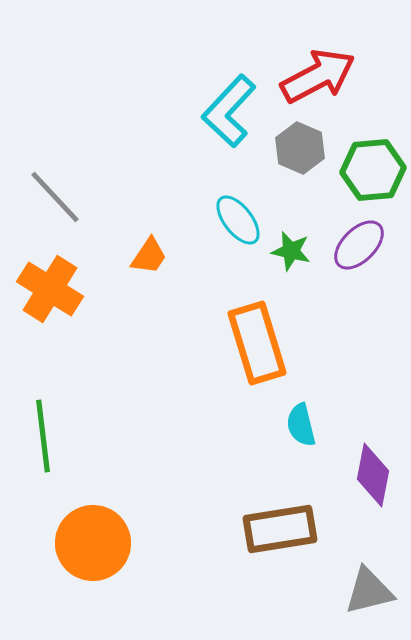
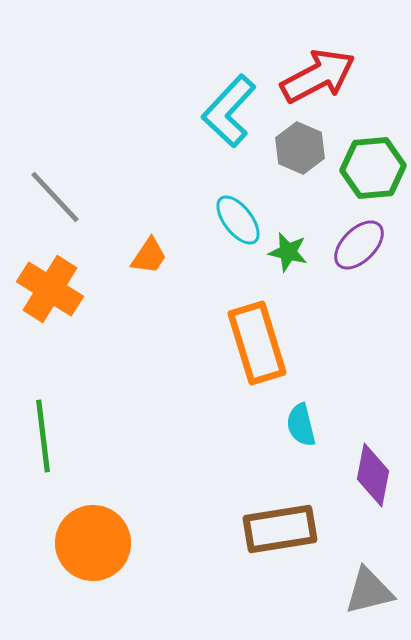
green hexagon: moved 2 px up
green star: moved 3 px left, 1 px down
